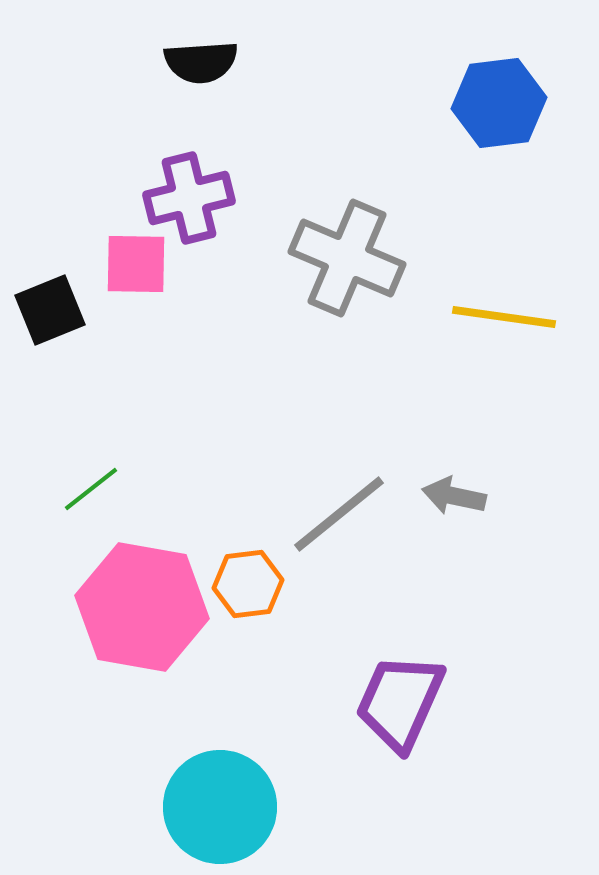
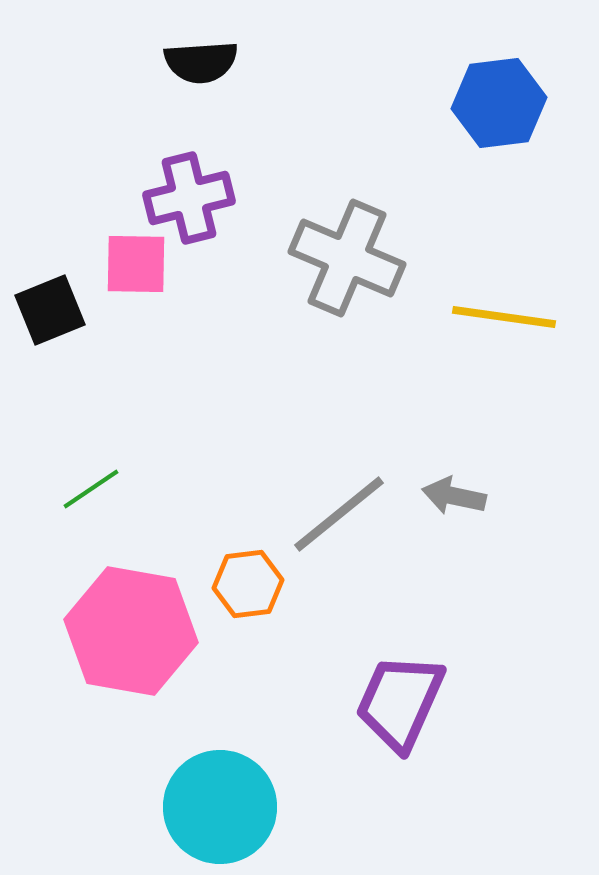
green line: rotated 4 degrees clockwise
pink hexagon: moved 11 px left, 24 px down
